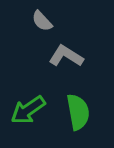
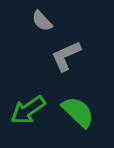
gray L-shape: rotated 56 degrees counterclockwise
green semicircle: rotated 36 degrees counterclockwise
